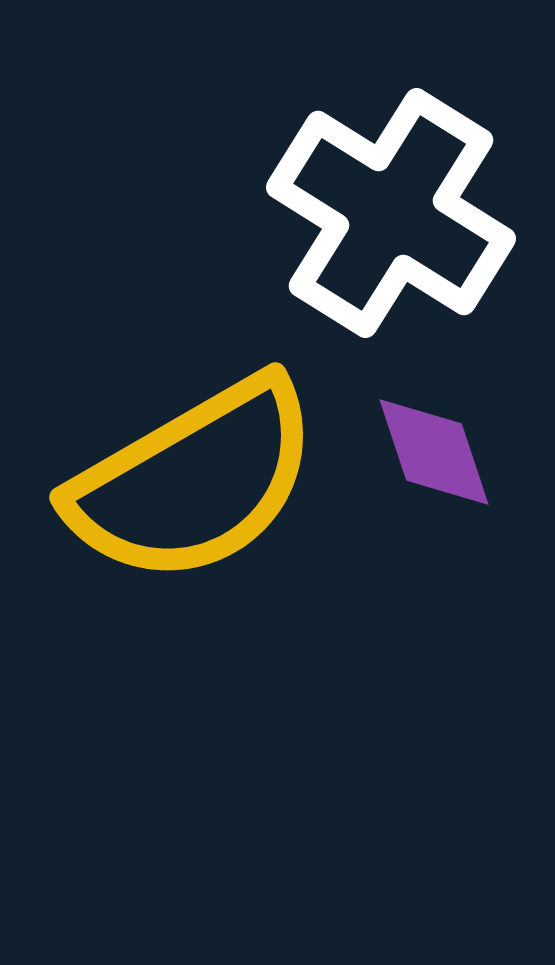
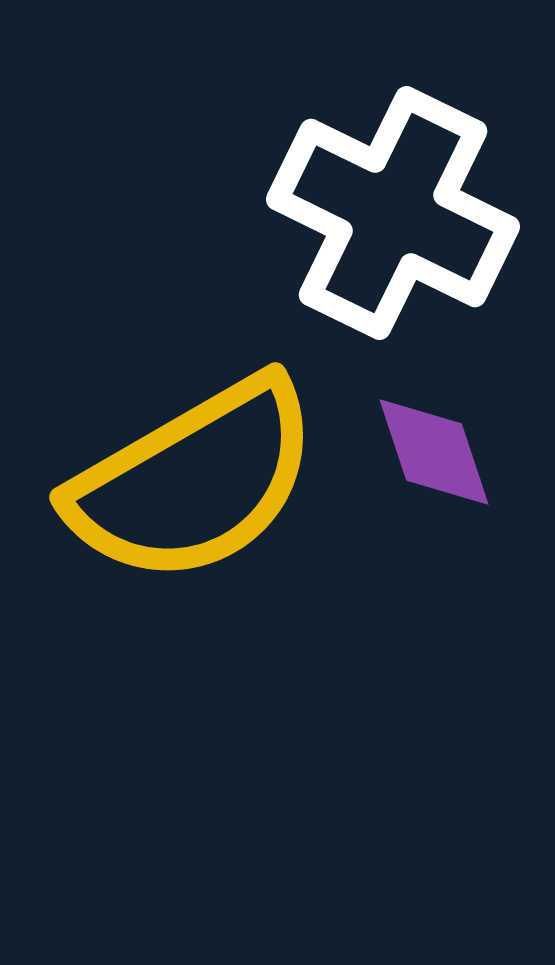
white cross: moved 2 px right; rotated 6 degrees counterclockwise
